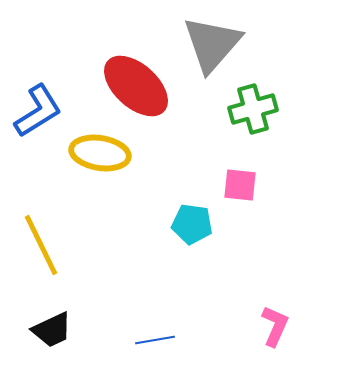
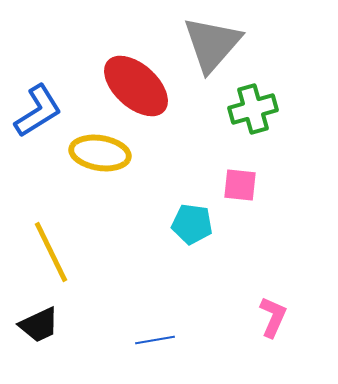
yellow line: moved 10 px right, 7 px down
pink L-shape: moved 2 px left, 9 px up
black trapezoid: moved 13 px left, 5 px up
